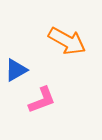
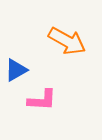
pink L-shape: rotated 24 degrees clockwise
